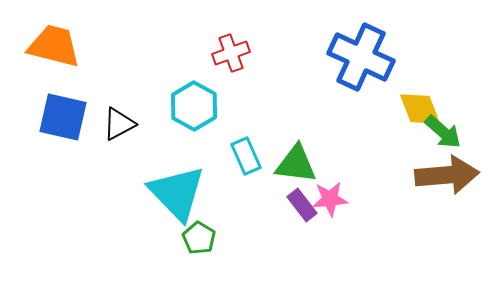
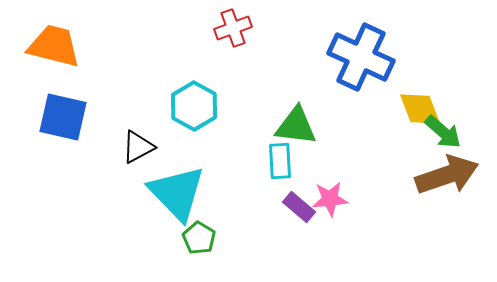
red cross: moved 2 px right, 25 px up
black triangle: moved 19 px right, 23 px down
cyan rectangle: moved 34 px right, 5 px down; rotated 21 degrees clockwise
green triangle: moved 38 px up
brown arrow: rotated 14 degrees counterclockwise
purple rectangle: moved 3 px left, 2 px down; rotated 12 degrees counterclockwise
